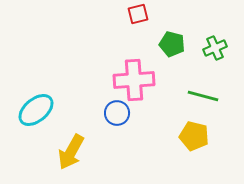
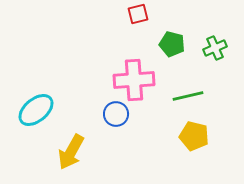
green line: moved 15 px left; rotated 28 degrees counterclockwise
blue circle: moved 1 px left, 1 px down
